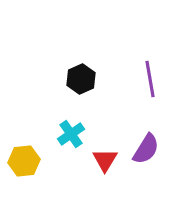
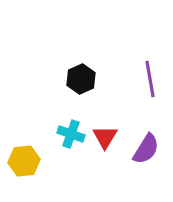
cyan cross: rotated 36 degrees counterclockwise
red triangle: moved 23 px up
